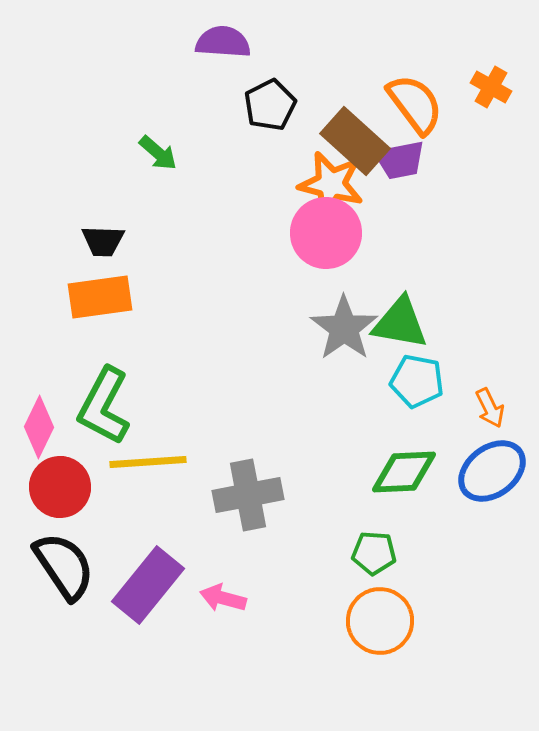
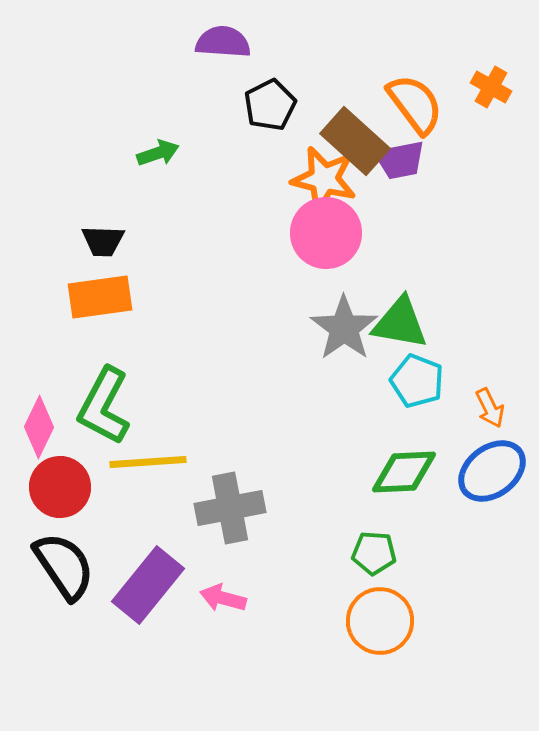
green arrow: rotated 60 degrees counterclockwise
orange star: moved 7 px left, 5 px up
cyan pentagon: rotated 10 degrees clockwise
gray cross: moved 18 px left, 13 px down
